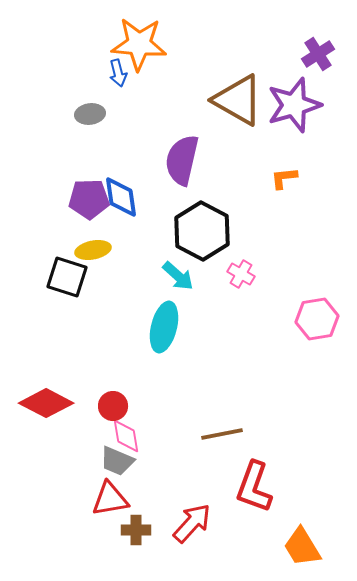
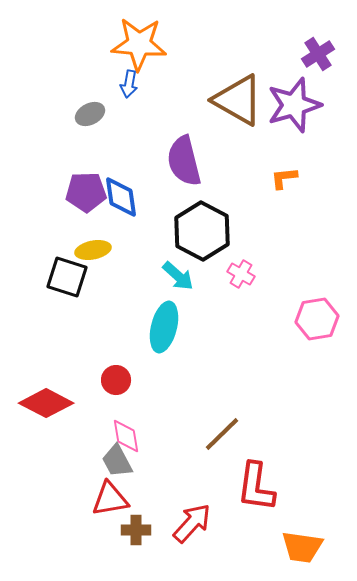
blue arrow: moved 11 px right, 11 px down; rotated 24 degrees clockwise
gray ellipse: rotated 20 degrees counterclockwise
purple semicircle: moved 2 px right, 1 px down; rotated 27 degrees counterclockwise
purple pentagon: moved 3 px left, 7 px up
red circle: moved 3 px right, 26 px up
brown line: rotated 33 degrees counterclockwise
gray trapezoid: rotated 39 degrees clockwise
red L-shape: moved 2 px right; rotated 12 degrees counterclockwise
orange trapezoid: rotated 51 degrees counterclockwise
